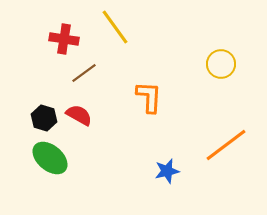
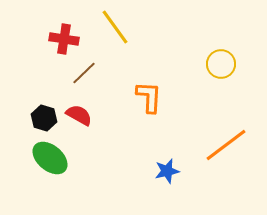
brown line: rotated 8 degrees counterclockwise
